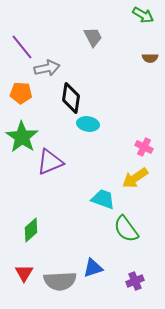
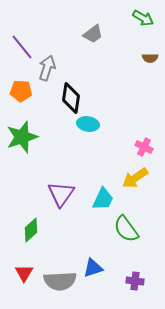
green arrow: moved 3 px down
gray trapezoid: moved 3 px up; rotated 80 degrees clockwise
gray arrow: rotated 60 degrees counterclockwise
orange pentagon: moved 2 px up
green star: rotated 20 degrees clockwise
purple triangle: moved 11 px right, 32 px down; rotated 32 degrees counterclockwise
cyan trapezoid: rotated 95 degrees clockwise
purple cross: rotated 30 degrees clockwise
